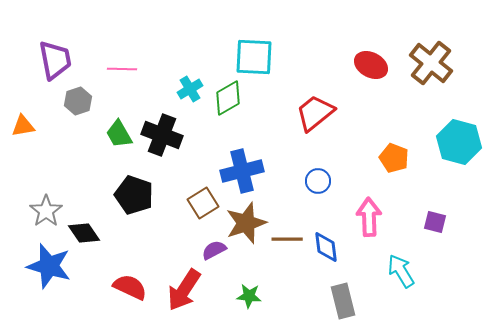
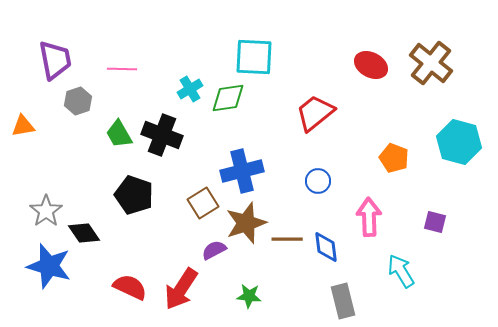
green diamond: rotated 21 degrees clockwise
red arrow: moved 3 px left, 1 px up
